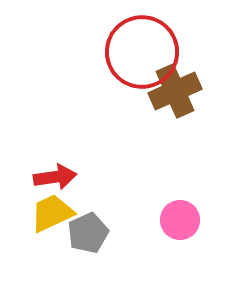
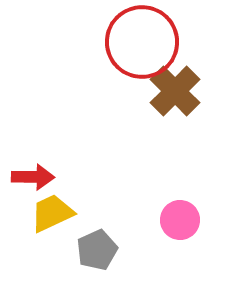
red circle: moved 10 px up
brown cross: rotated 21 degrees counterclockwise
red arrow: moved 22 px left; rotated 9 degrees clockwise
gray pentagon: moved 9 px right, 17 px down
